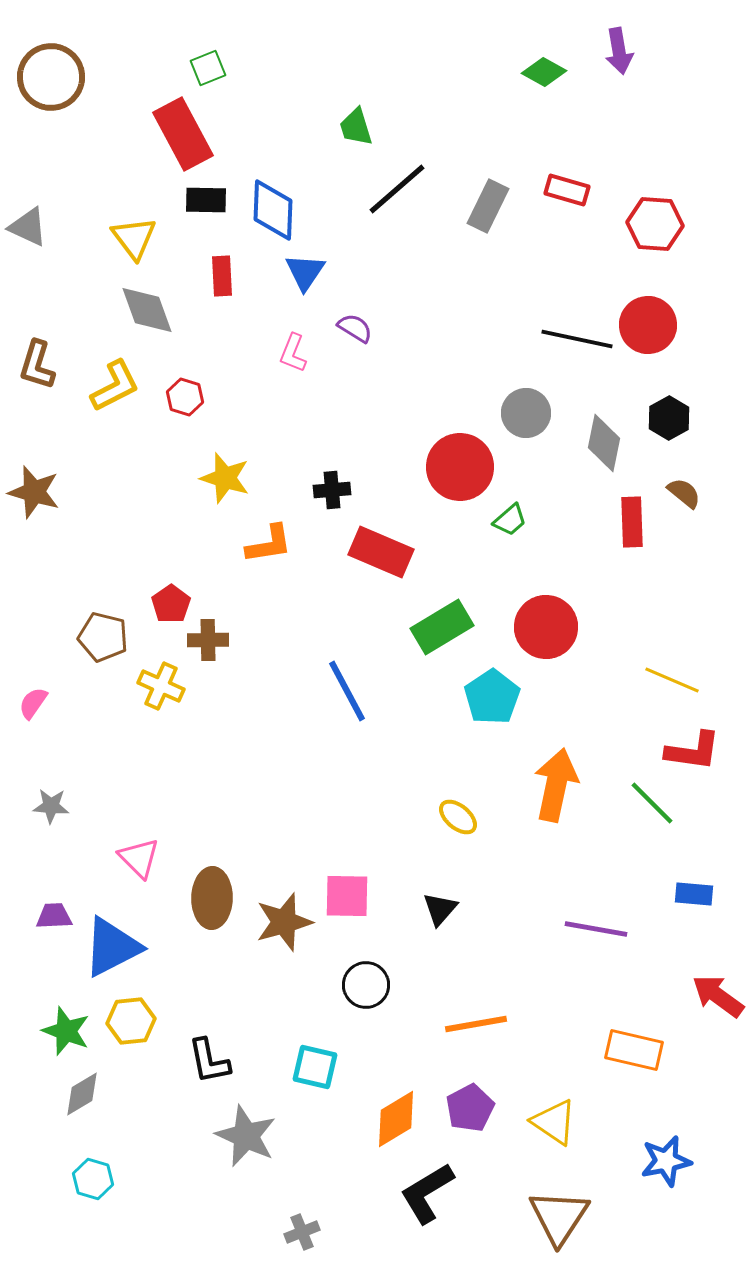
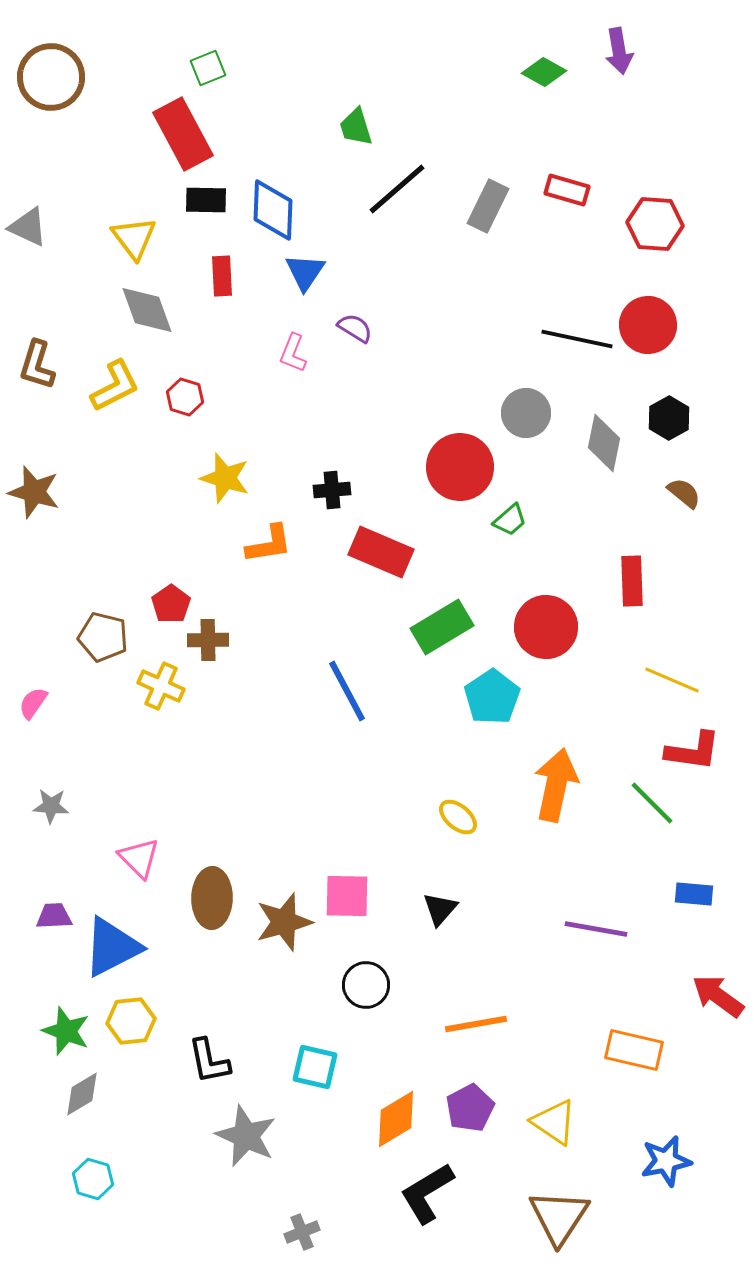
red rectangle at (632, 522): moved 59 px down
